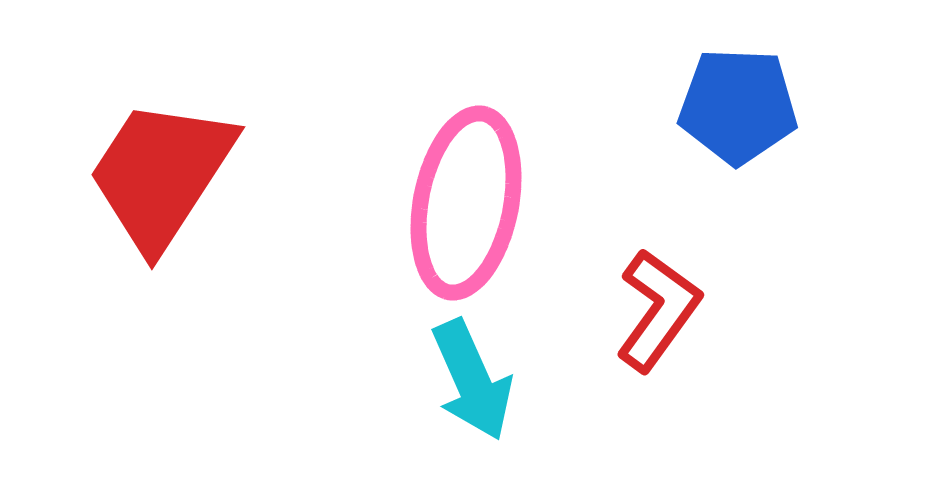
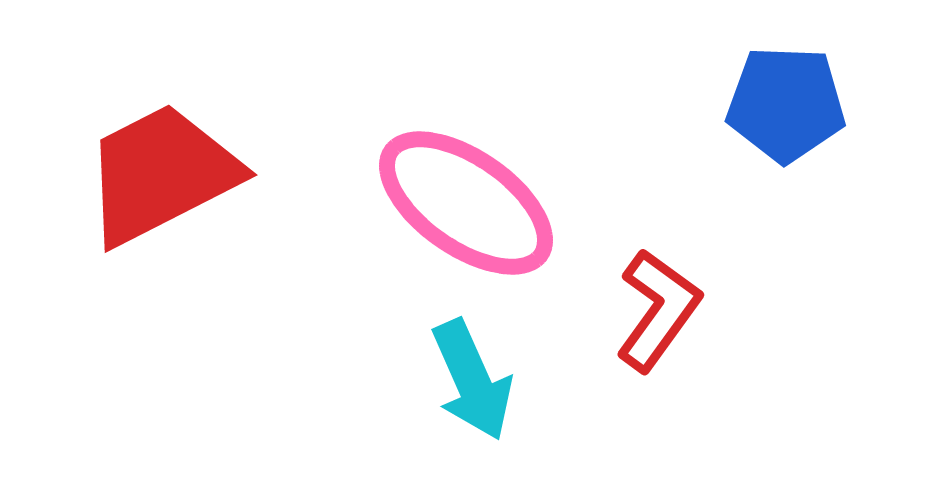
blue pentagon: moved 48 px right, 2 px up
red trapezoid: rotated 30 degrees clockwise
pink ellipse: rotated 66 degrees counterclockwise
